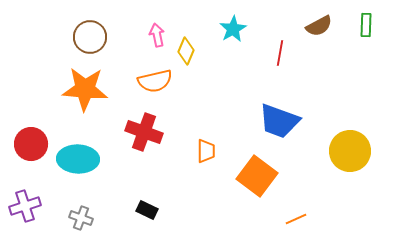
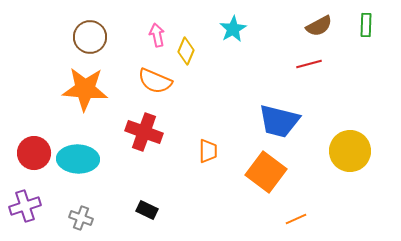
red line: moved 29 px right, 11 px down; rotated 65 degrees clockwise
orange semicircle: rotated 36 degrees clockwise
blue trapezoid: rotated 6 degrees counterclockwise
red circle: moved 3 px right, 9 px down
orange trapezoid: moved 2 px right
orange square: moved 9 px right, 4 px up
